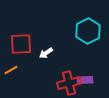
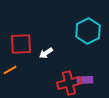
orange line: moved 1 px left
